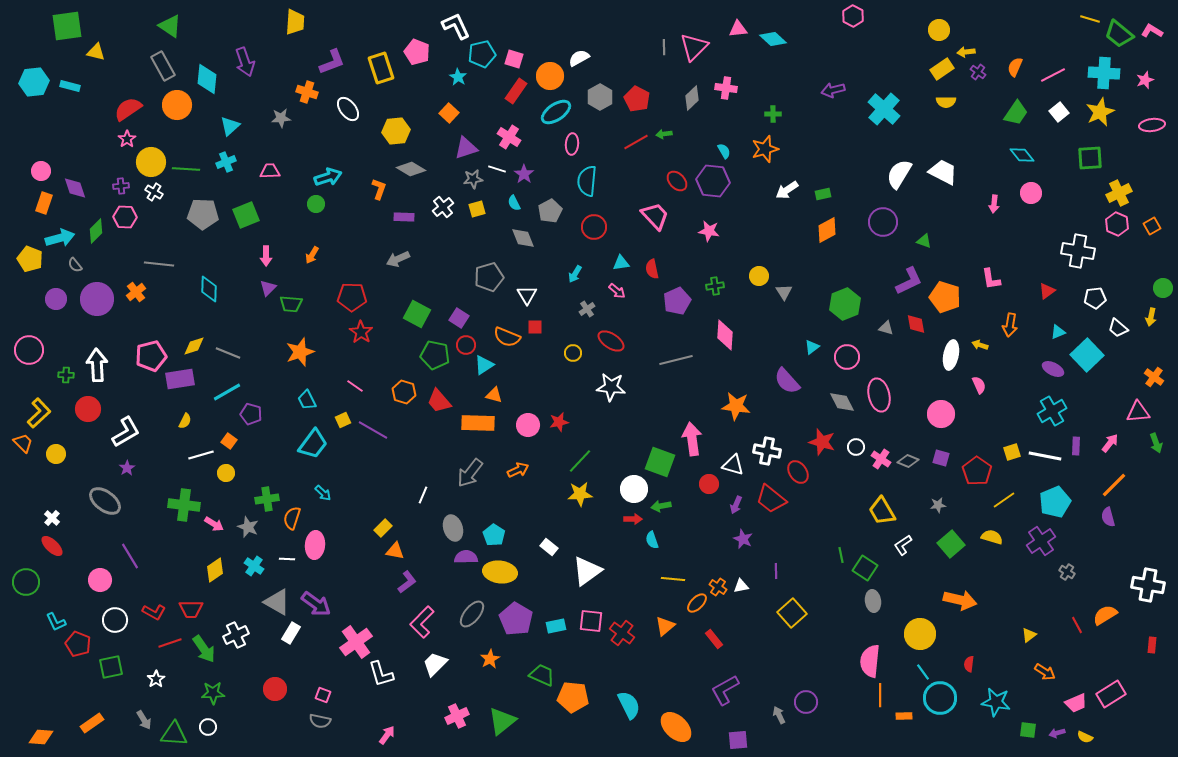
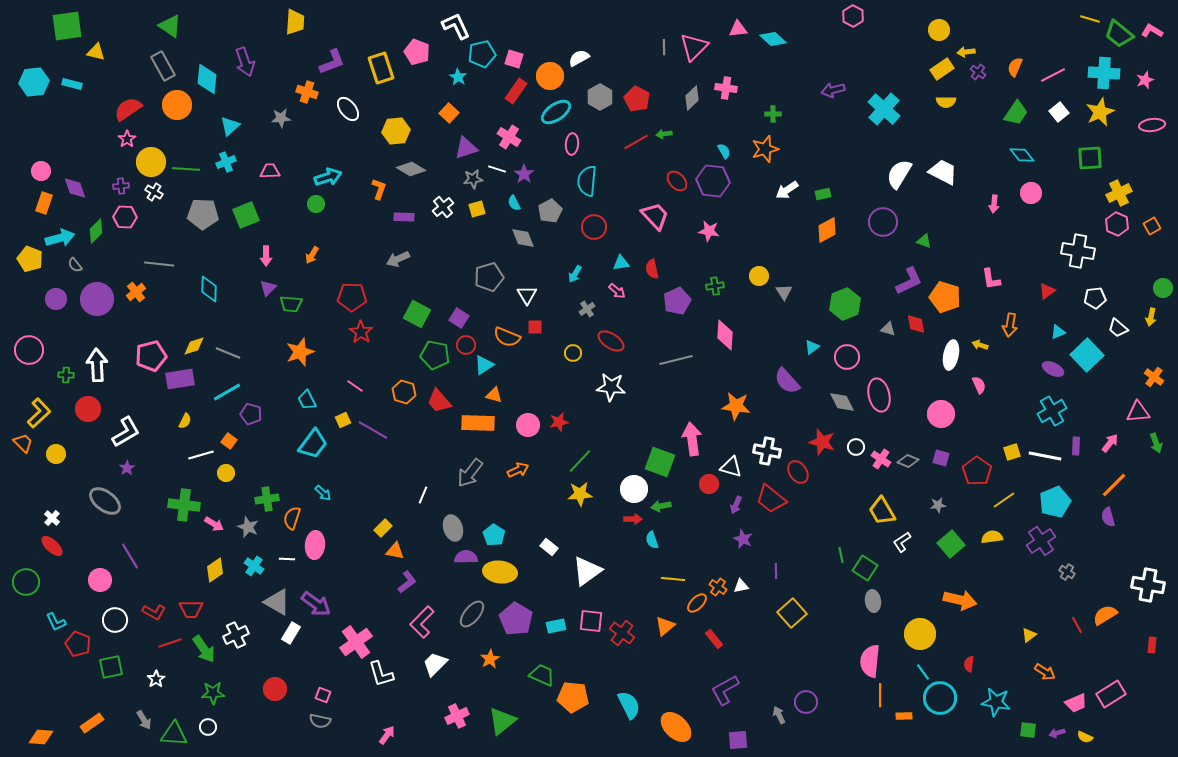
cyan rectangle at (70, 86): moved 2 px right, 2 px up
gray triangle at (886, 328): moved 2 px right, 1 px down
white triangle at (733, 465): moved 2 px left, 2 px down
yellow semicircle at (992, 537): rotated 25 degrees counterclockwise
white L-shape at (903, 545): moved 1 px left, 3 px up
